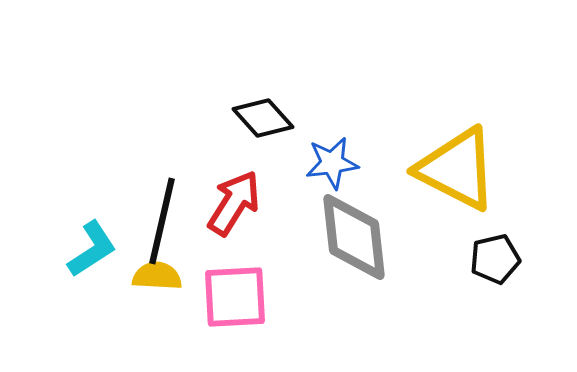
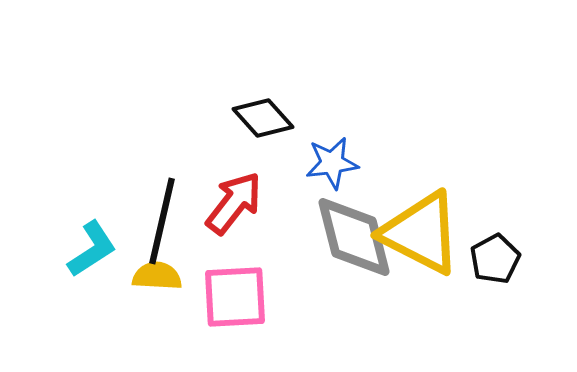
yellow triangle: moved 36 px left, 64 px down
red arrow: rotated 6 degrees clockwise
gray diamond: rotated 8 degrees counterclockwise
black pentagon: rotated 15 degrees counterclockwise
